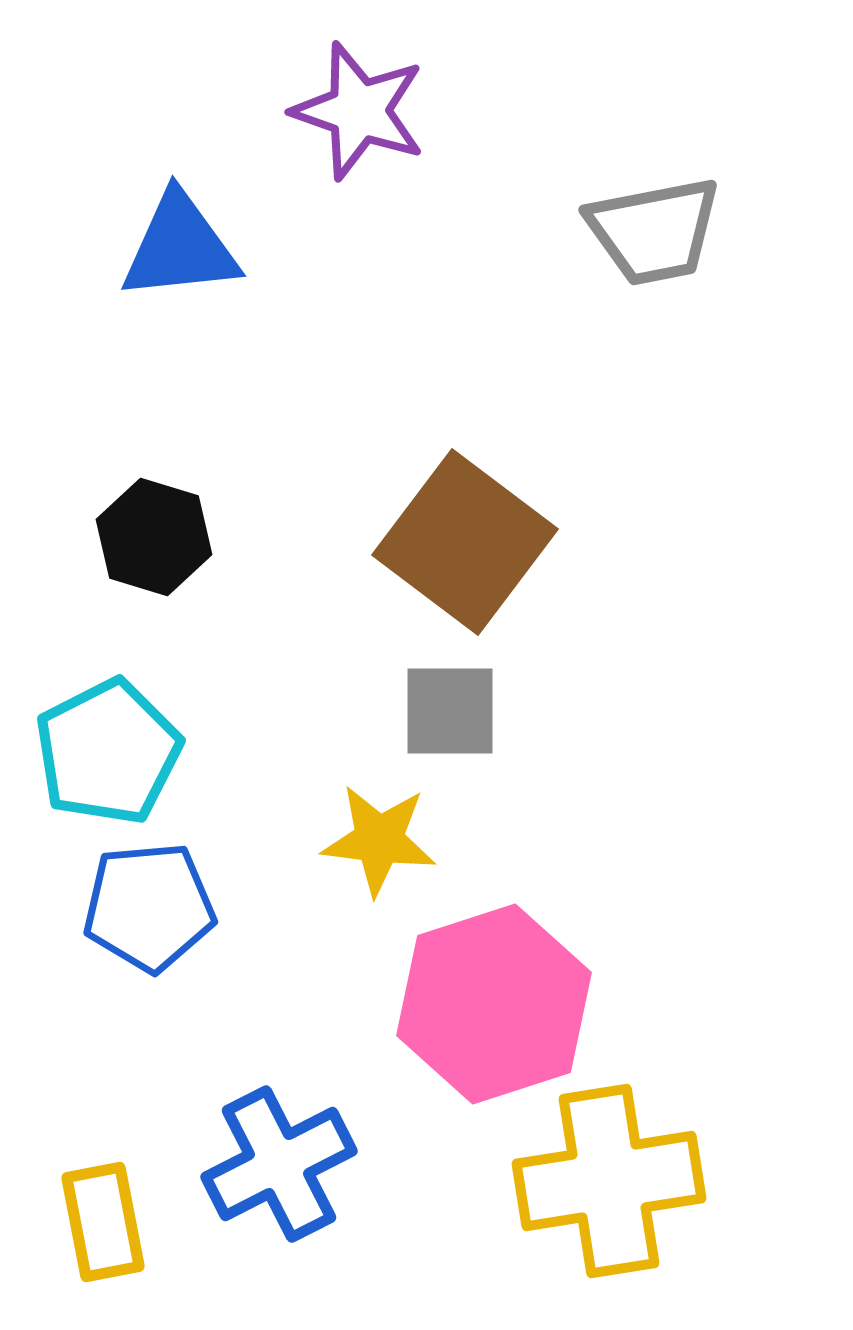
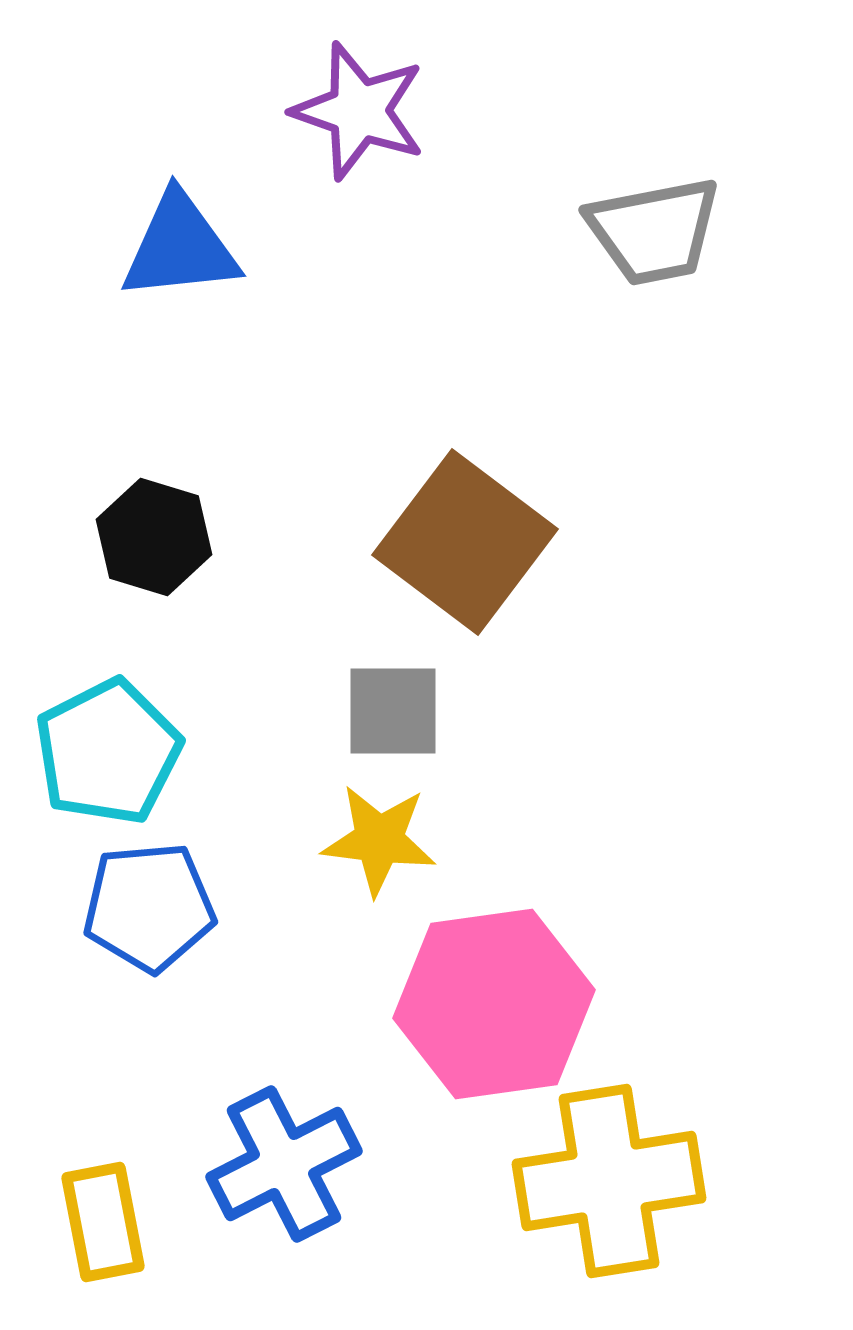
gray square: moved 57 px left
pink hexagon: rotated 10 degrees clockwise
blue cross: moved 5 px right
